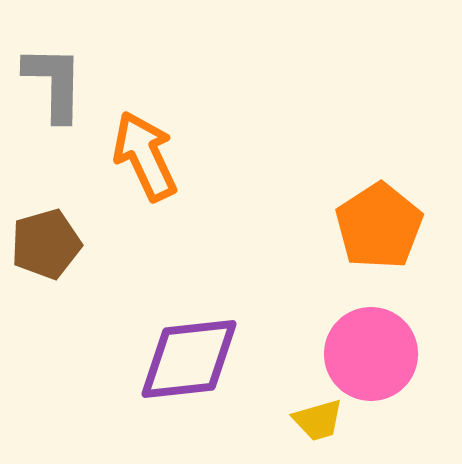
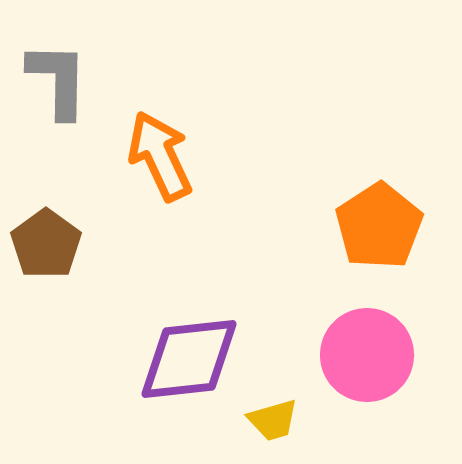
gray L-shape: moved 4 px right, 3 px up
orange arrow: moved 15 px right
brown pentagon: rotated 20 degrees counterclockwise
pink circle: moved 4 px left, 1 px down
yellow trapezoid: moved 45 px left
